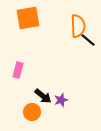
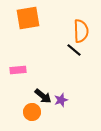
orange semicircle: moved 3 px right, 5 px down
black line: moved 14 px left, 10 px down
pink rectangle: rotated 70 degrees clockwise
